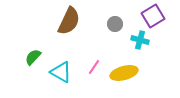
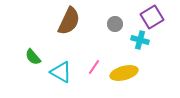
purple square: moved 1 px left, 1 px down
green semicircle: rotated 84 degrees counterclockwise
